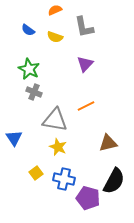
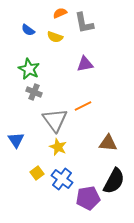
orange semicircle: moved 5 px right, 3 px down
gray L-shape: moved 4 px up
purple triangle: rotated 36 degrees clockwise
orange line: moved 3 px left
gray triangle: rotated 44 degrees clockwise
blue triangle: moved 2 px right, 2 px down
brown triangle: rotated 18 degrees clockwise
yellow square: moved 1 px right
blue cross: moved 2 px left; rotated 25 degrees clockwise
purple pentagon: rotated 25 degrees counterclockwise
